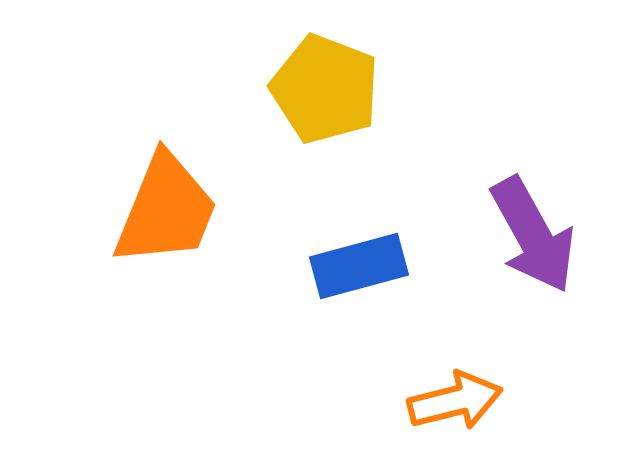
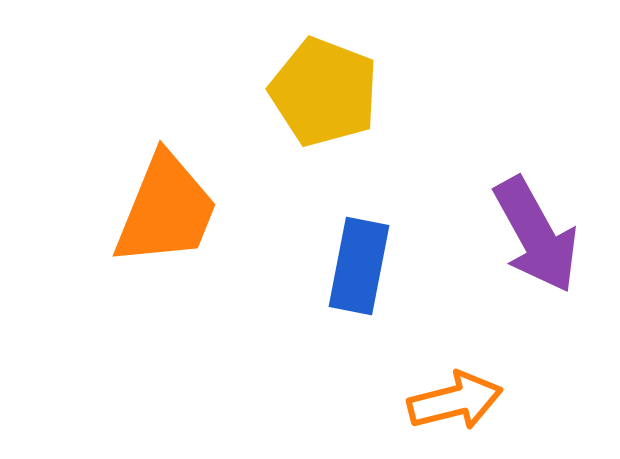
yellow pentagon: moved 1 px left, 3 px down
purple arrow: moved 3 px right
blue rectangle: rotated 64 degrees counterclockwise
